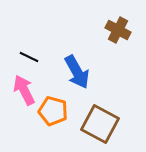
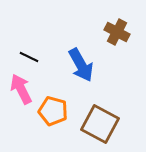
brown cross: moved 1 px left, 2 px down
blue arrow: moved 4 px right, 7 px up
pink arrow: moved 3 px left, 1 px up
